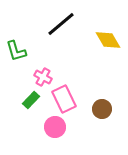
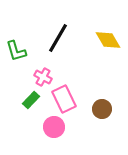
black line: moved 3 px left, 14 px down; rotated 20 degrees counterclockwise
pink circle: moved 1 px left
